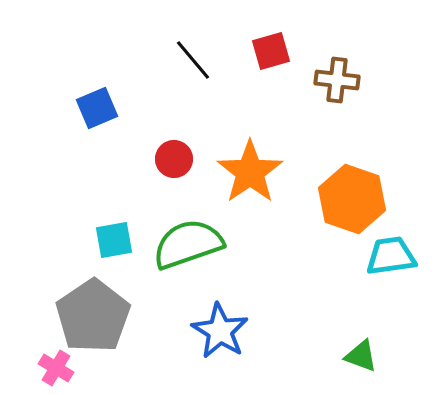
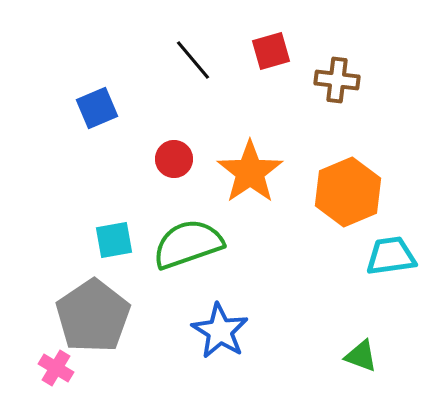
orange hexagon: moved 4 px left, 7 px up; rotated 18 degrees clockwise
